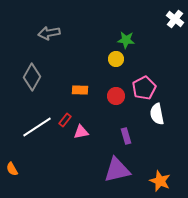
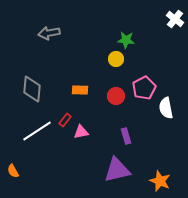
gray diamond: moved 12 px down; rotated 24 degrees counterclockwise
white semicircle: moved 9 px right, 6 px up
white line: moved 4 px down
orange semicircle: moved 1 px right, 2 px down
